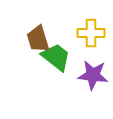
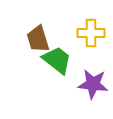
green trapezoid: moved 1 px right, 3 px down
purple star: moved 9 px down
